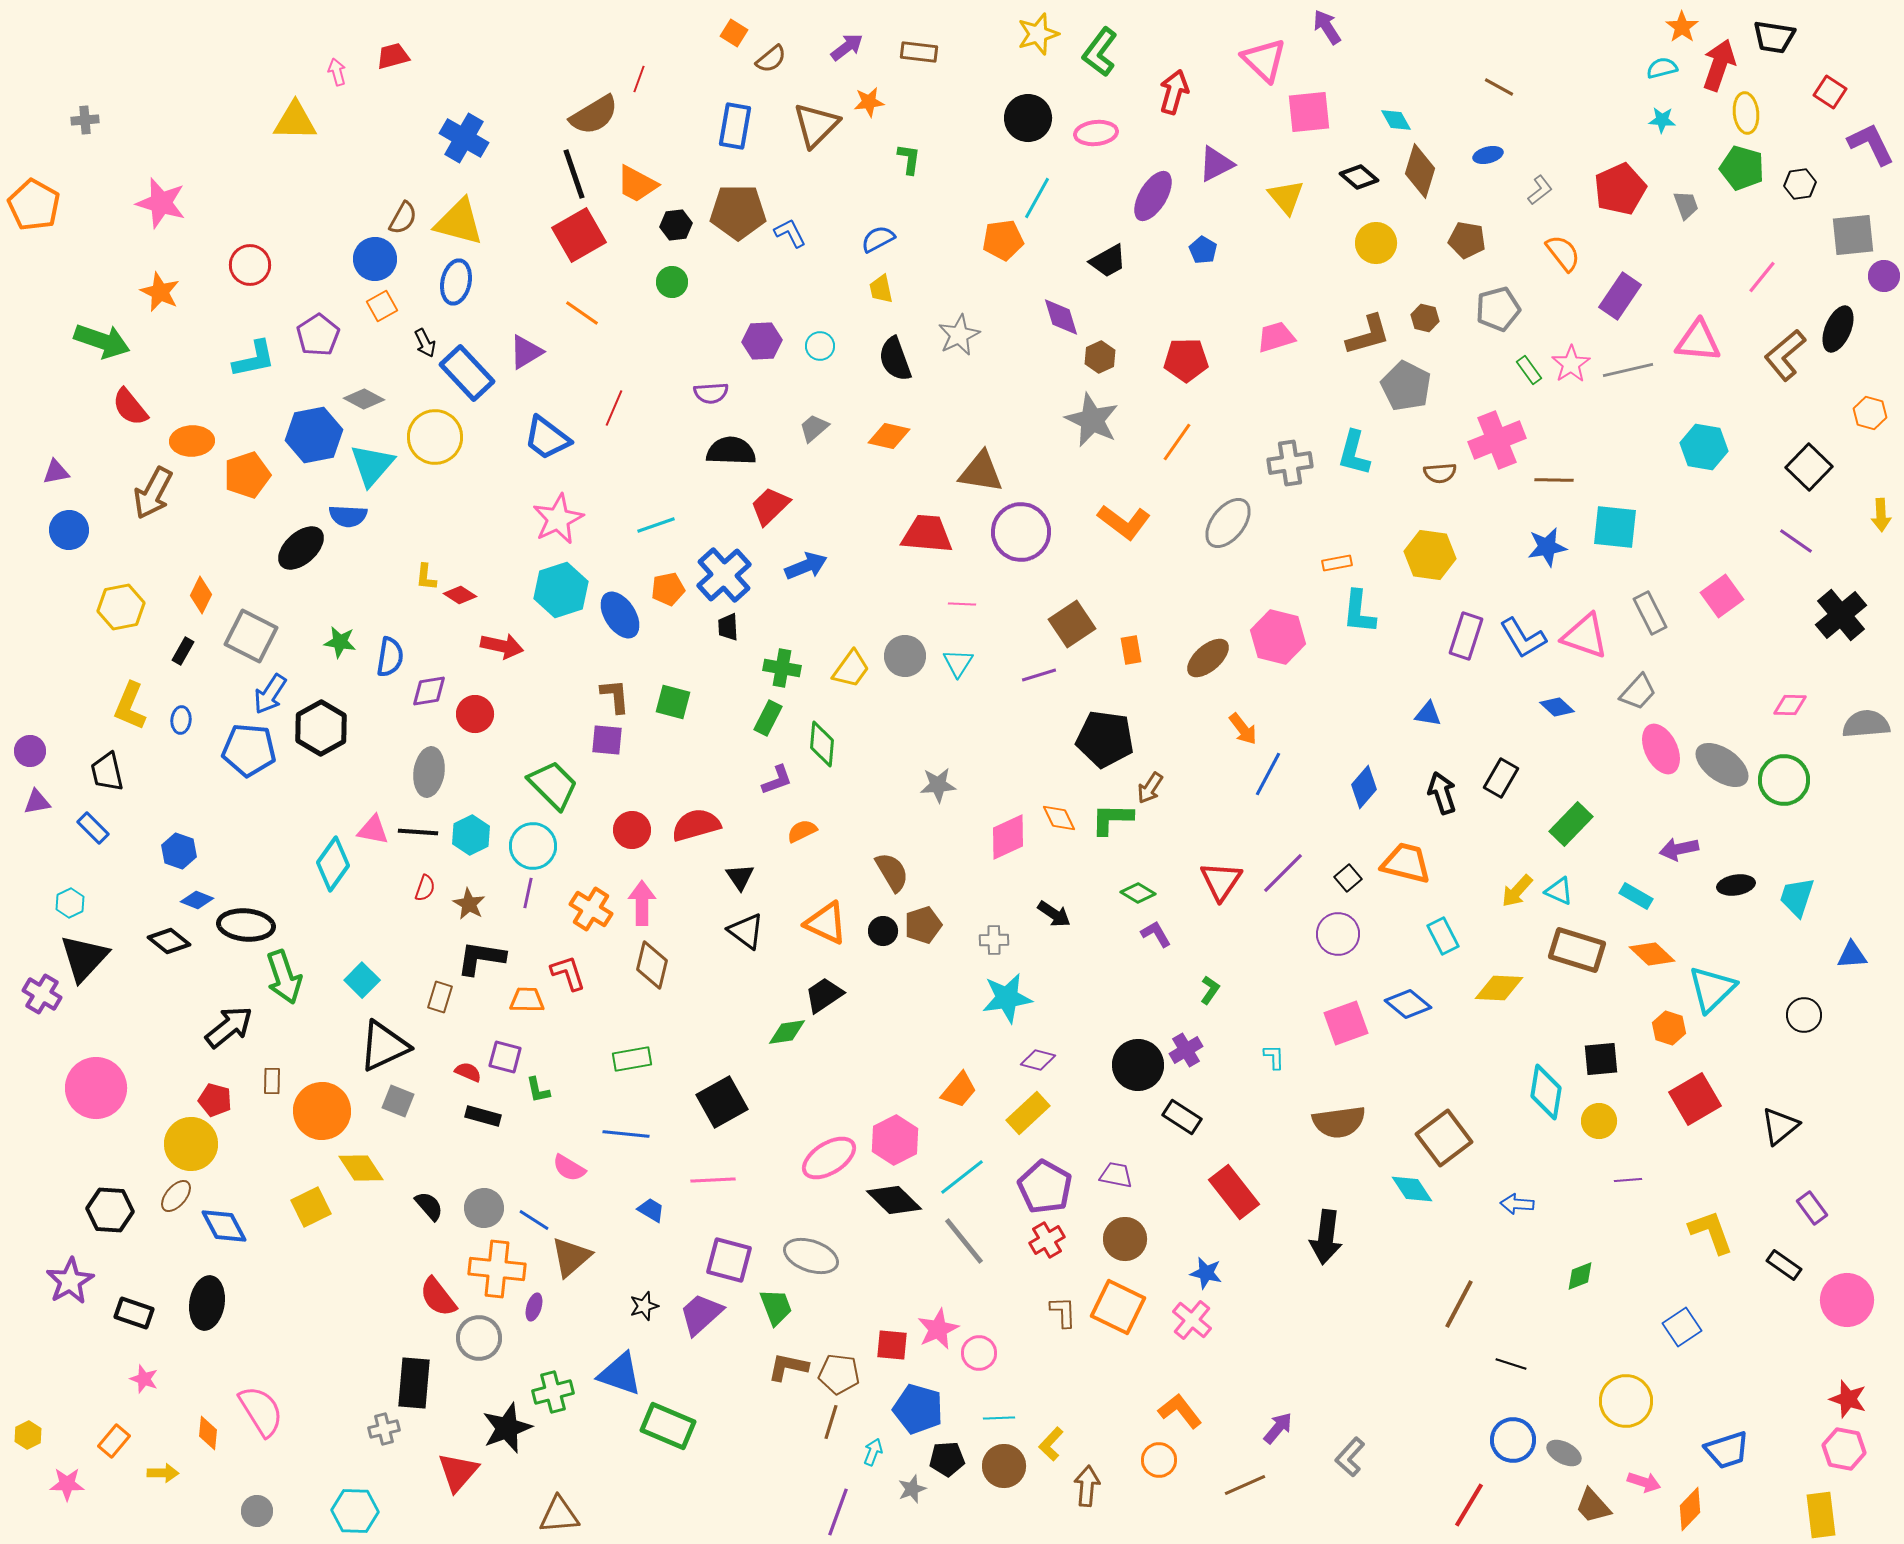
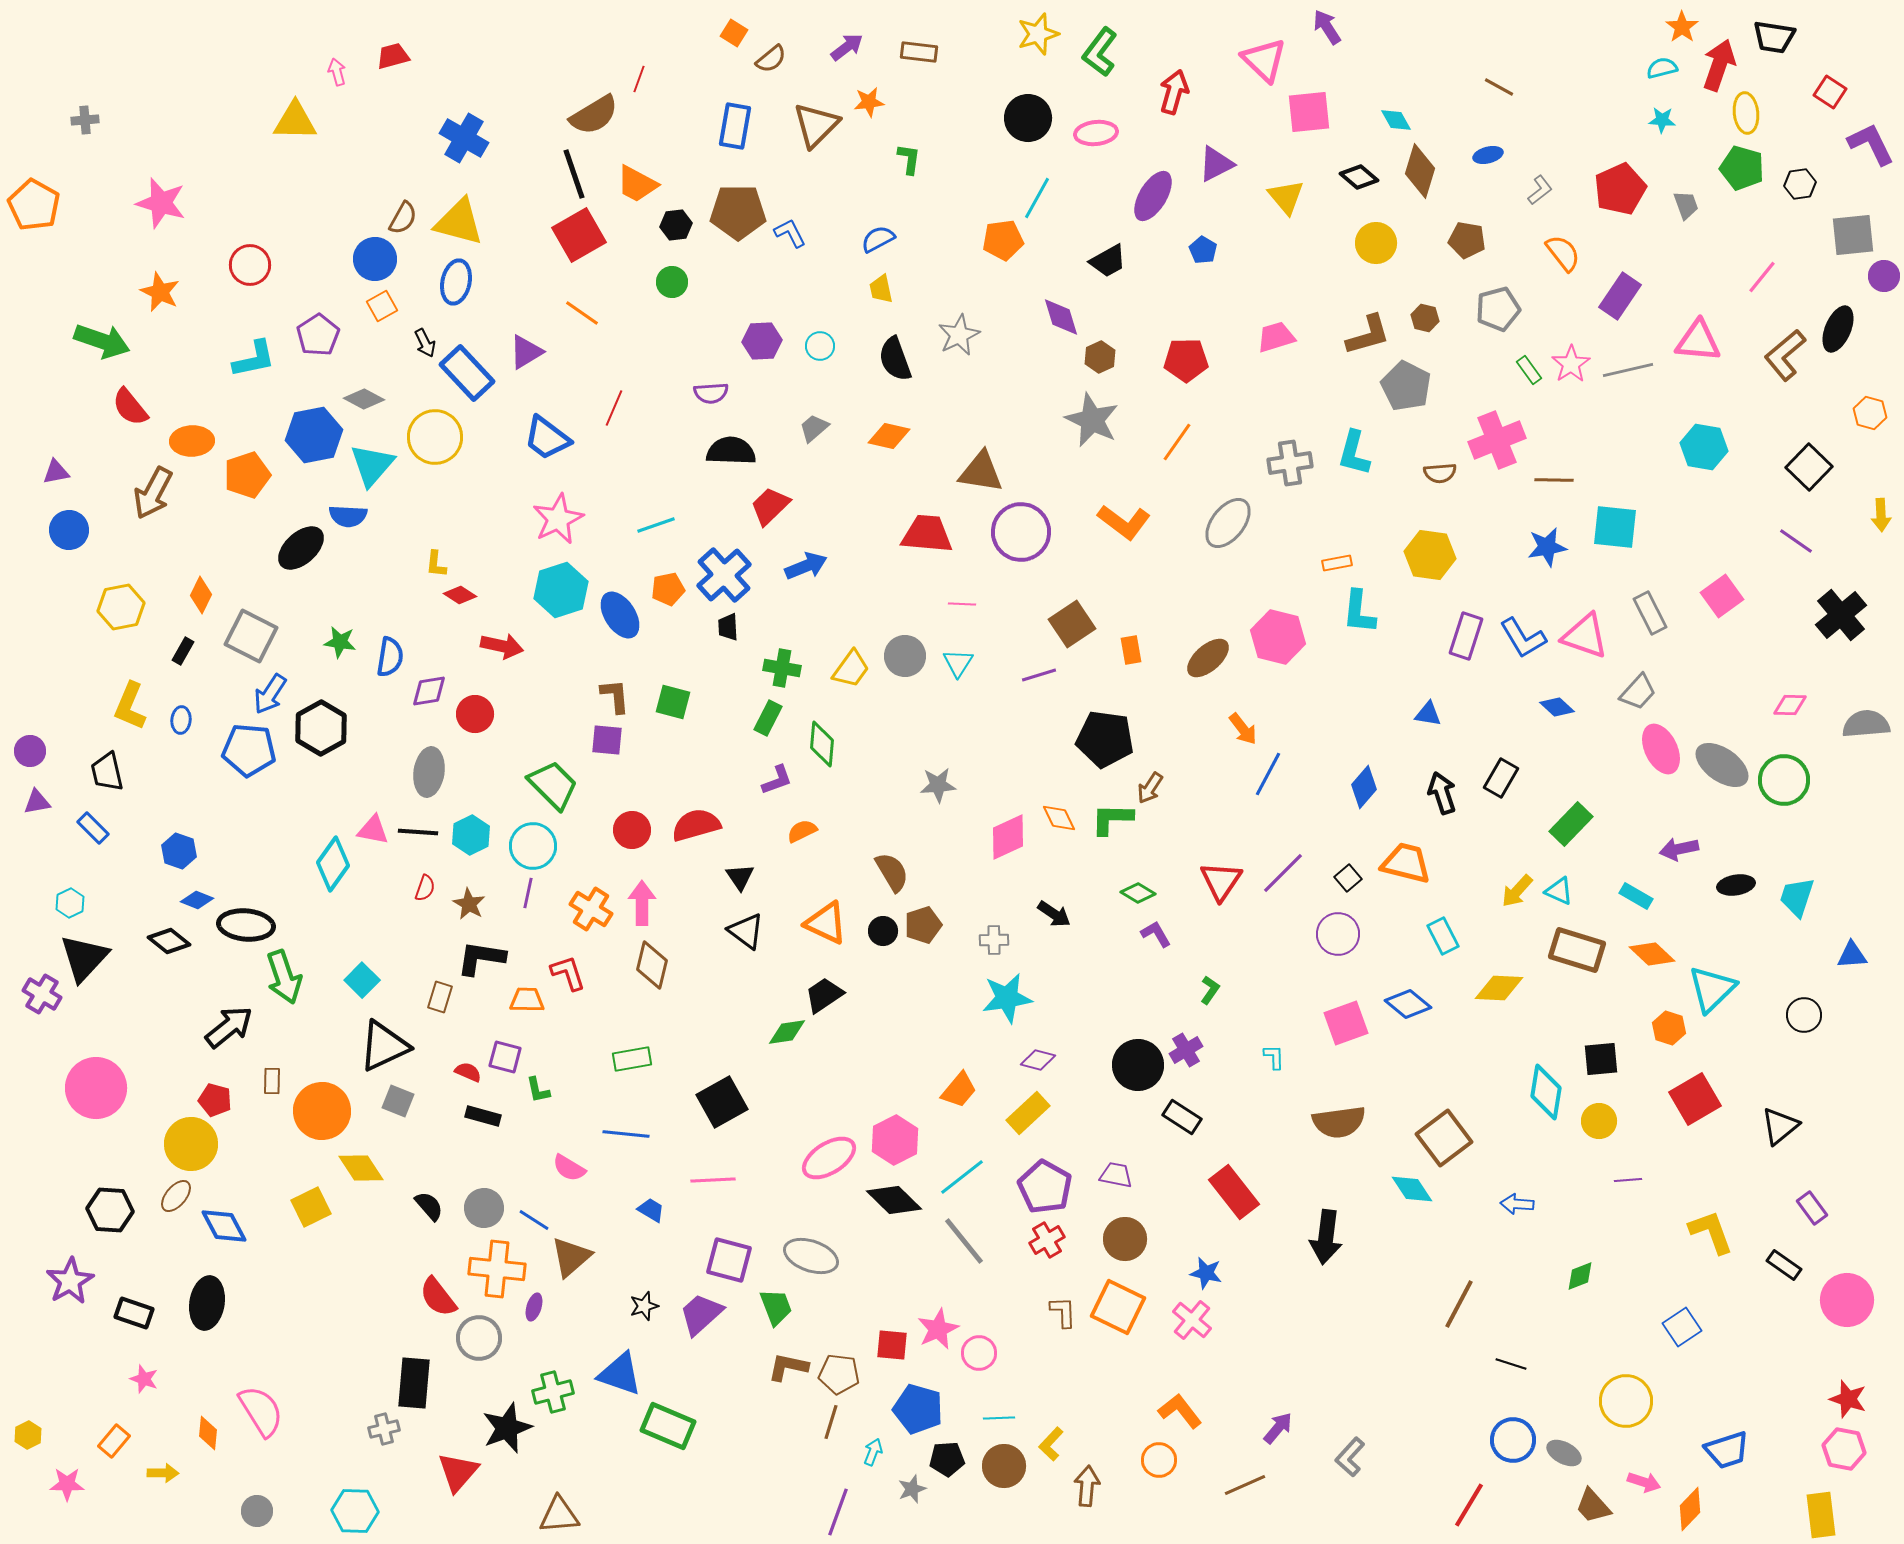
yellow L-shape at (426, 577): moved 10 px right, 13 px up
